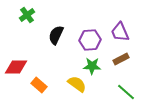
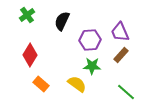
black semicircle: moved 6 px right, 14 px up
brown rectangle: moved 4 px up; rotated 21 degrees counterclockwise
red diamond: moved 14 px right, 12 px up; rotated 60 degrees counterclockwise
orange rectangle: moved 2 px right, 1 px up
